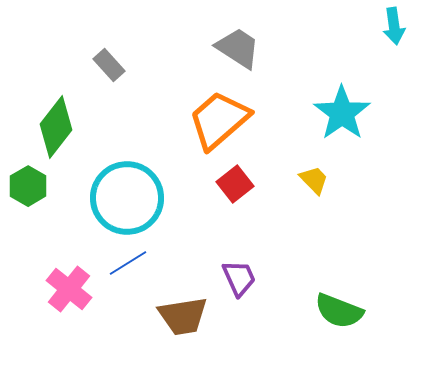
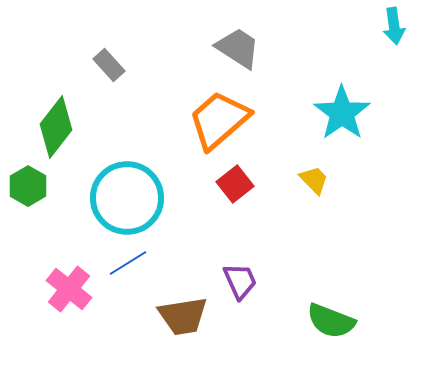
purple trapezoid: moved 1 px right, 3 px down
green semicircle: moved 8 px left, 10 px down
